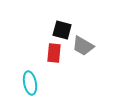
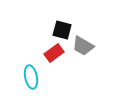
red rectangle: rotated 48 degrees clockwise
cyan ellipse: moved 1 px right, 6 px up
